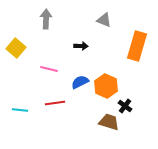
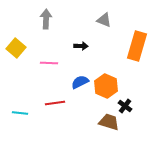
pink line: moved 6 px up; rotated 12 degrees counterclockwise
cyan line: moved 3 px down
